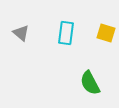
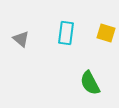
gray triangle: moved 6 px down
